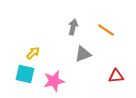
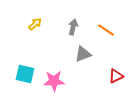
yellow arrow: moved 2 px right, 29 px up
red triangle: rotated 21 degrees counterclockwise
pink star: rotated 10 degrees clockwise
